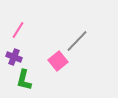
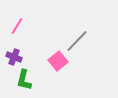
pink line: moved 1 px left, 4 px up
